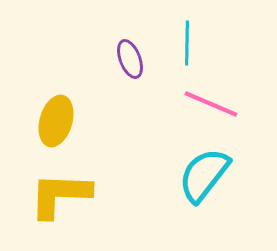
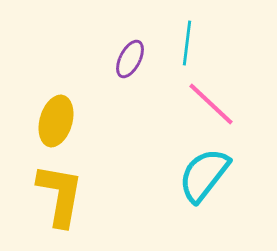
cyan line: rotated 6 degrees clockwise
purple ellipse: rotated 48 degrees clockwise
pink line: rotated 20 degrees clockwise
yellow L-shape: rotated 98 degrees clockwise
